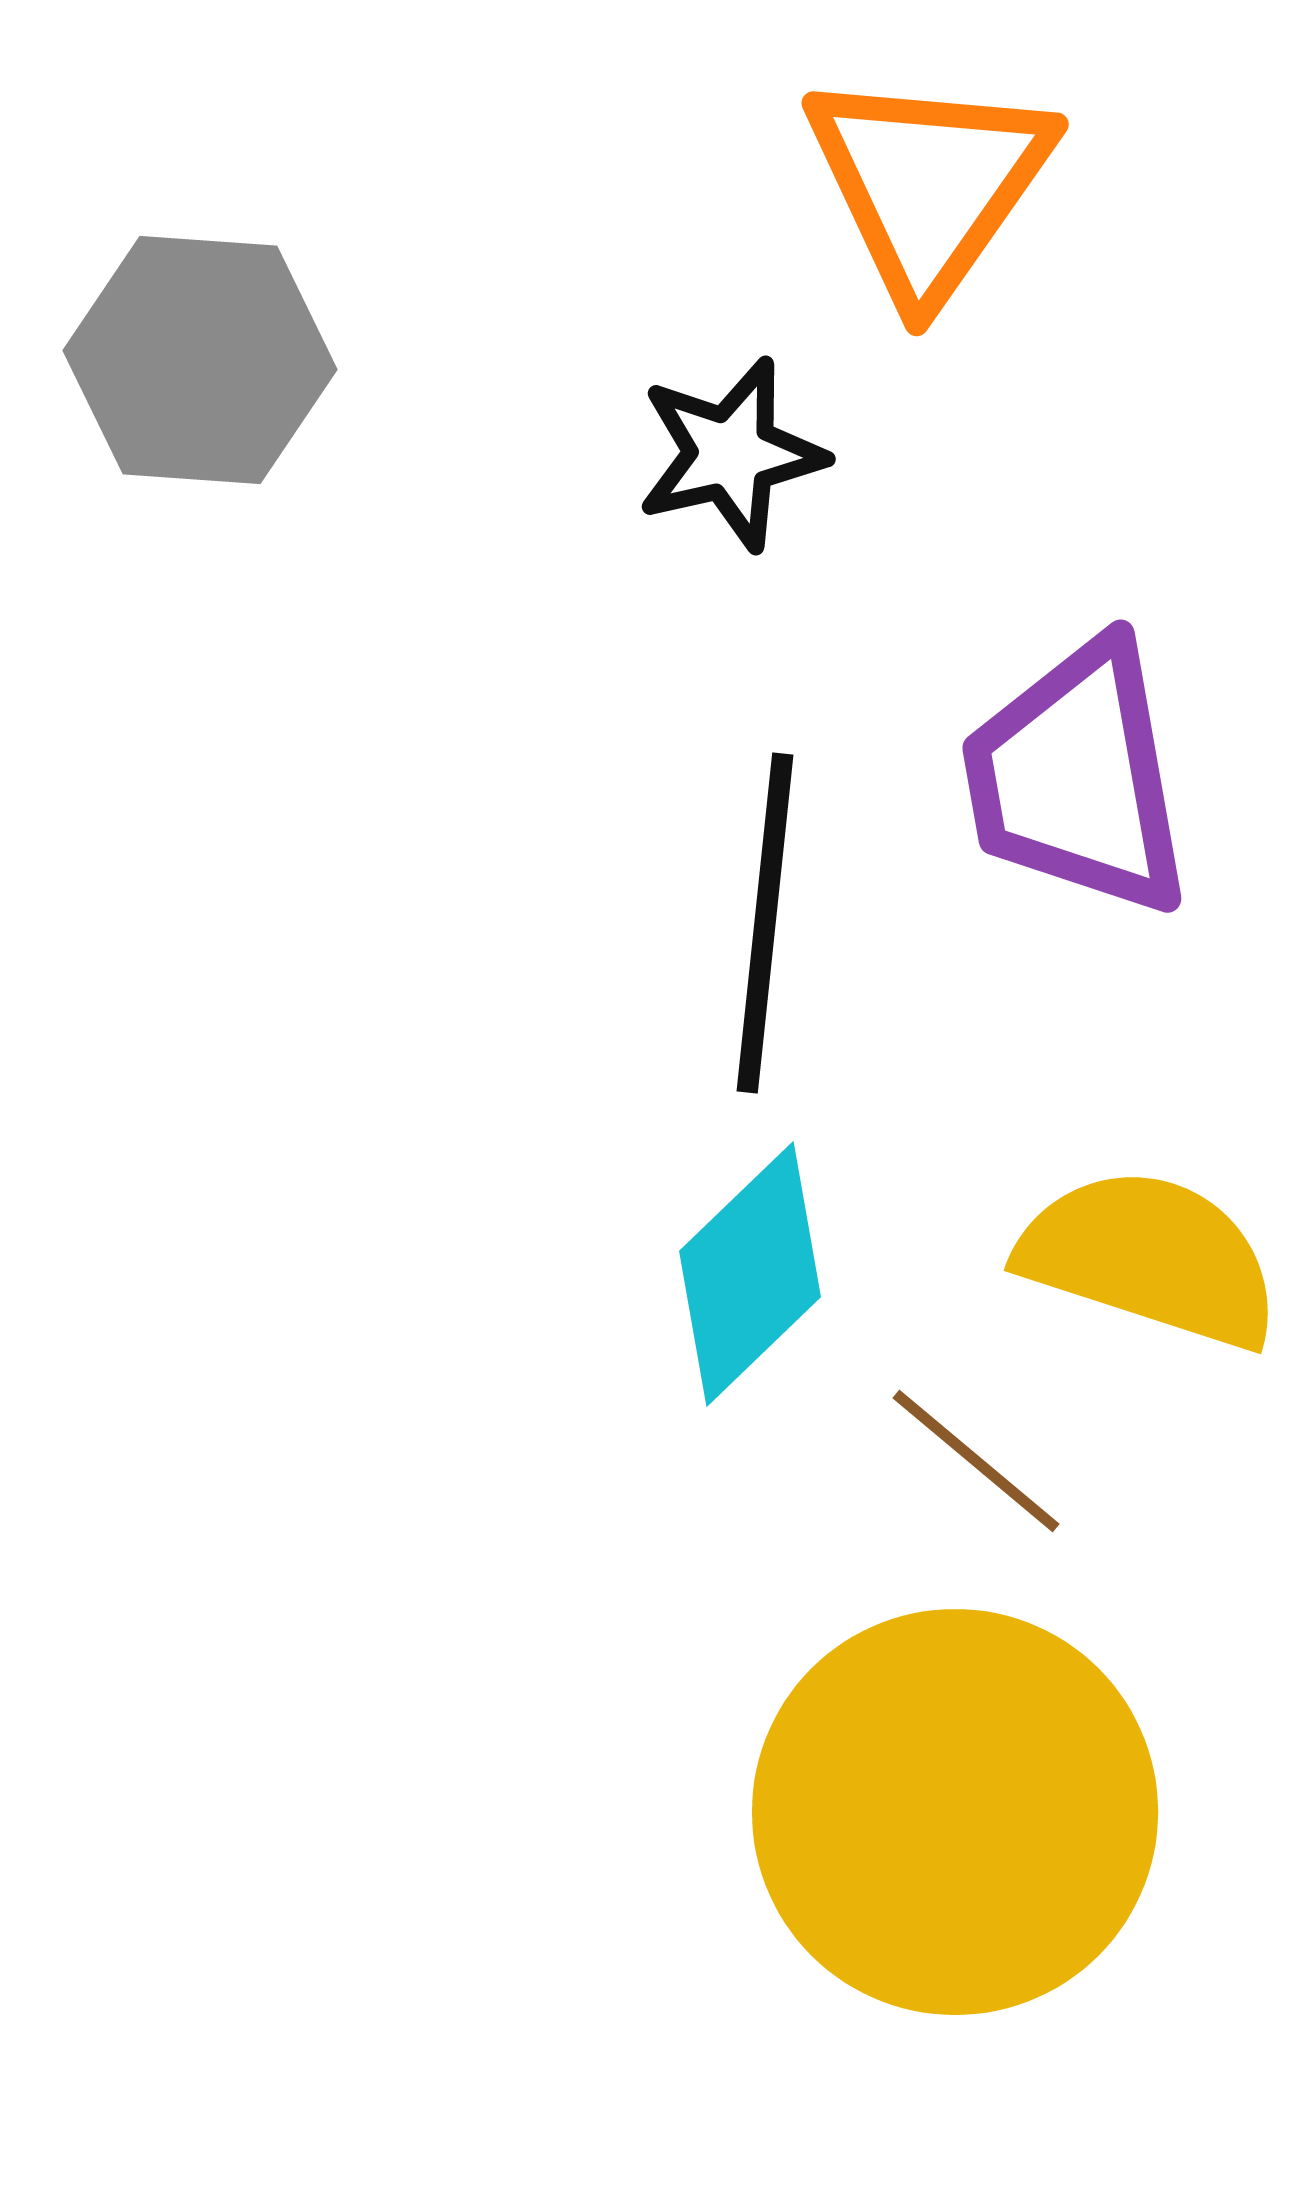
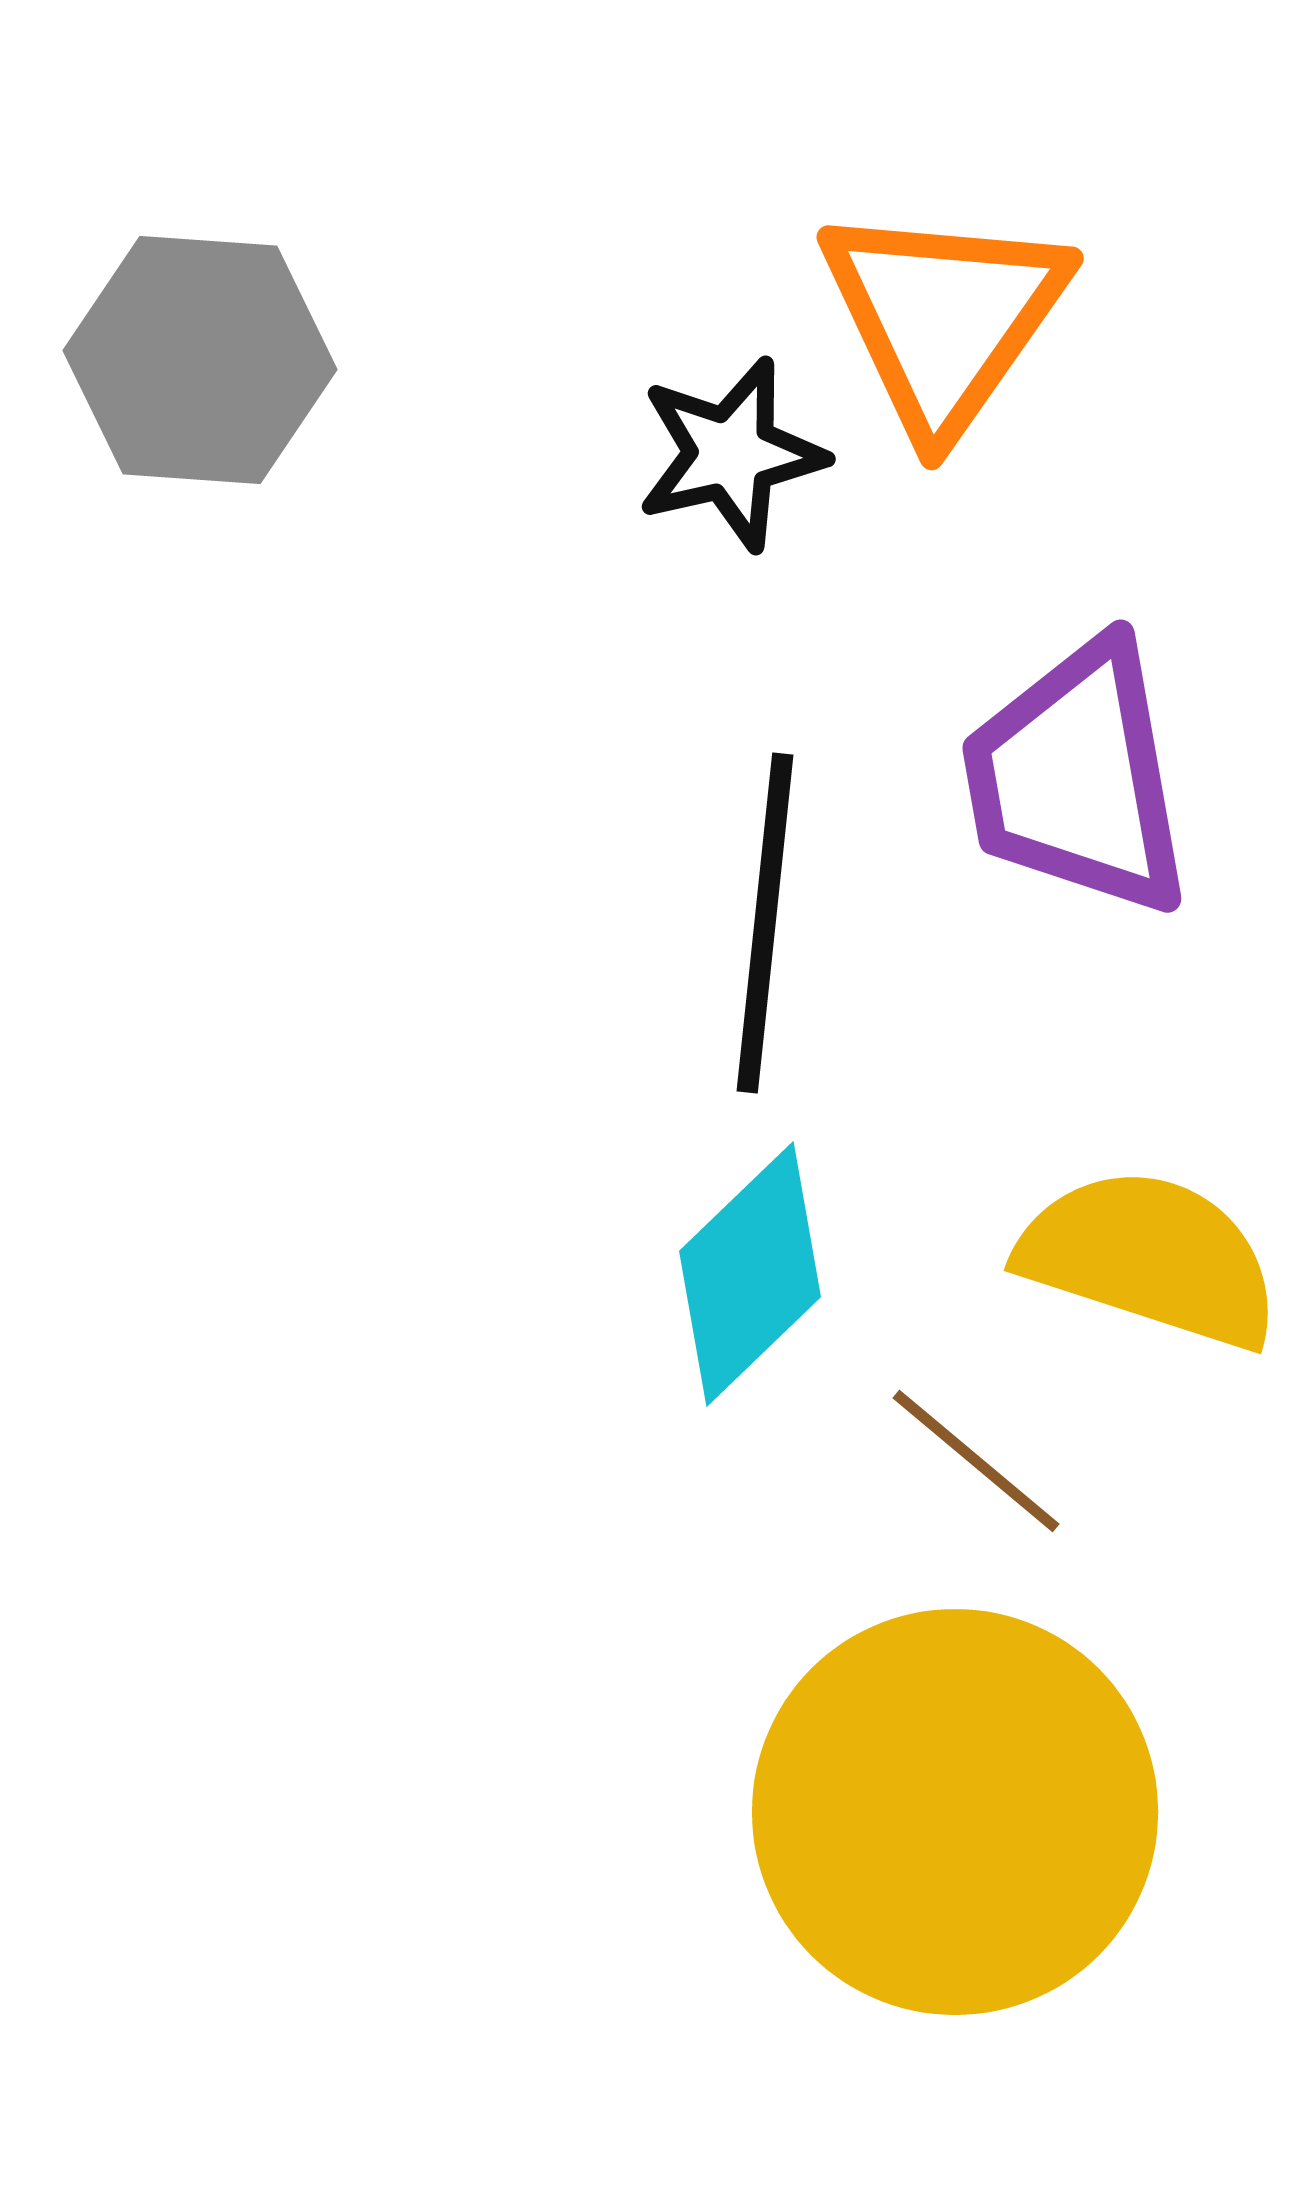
orange triangle: moved 15 px right, 134 px down
